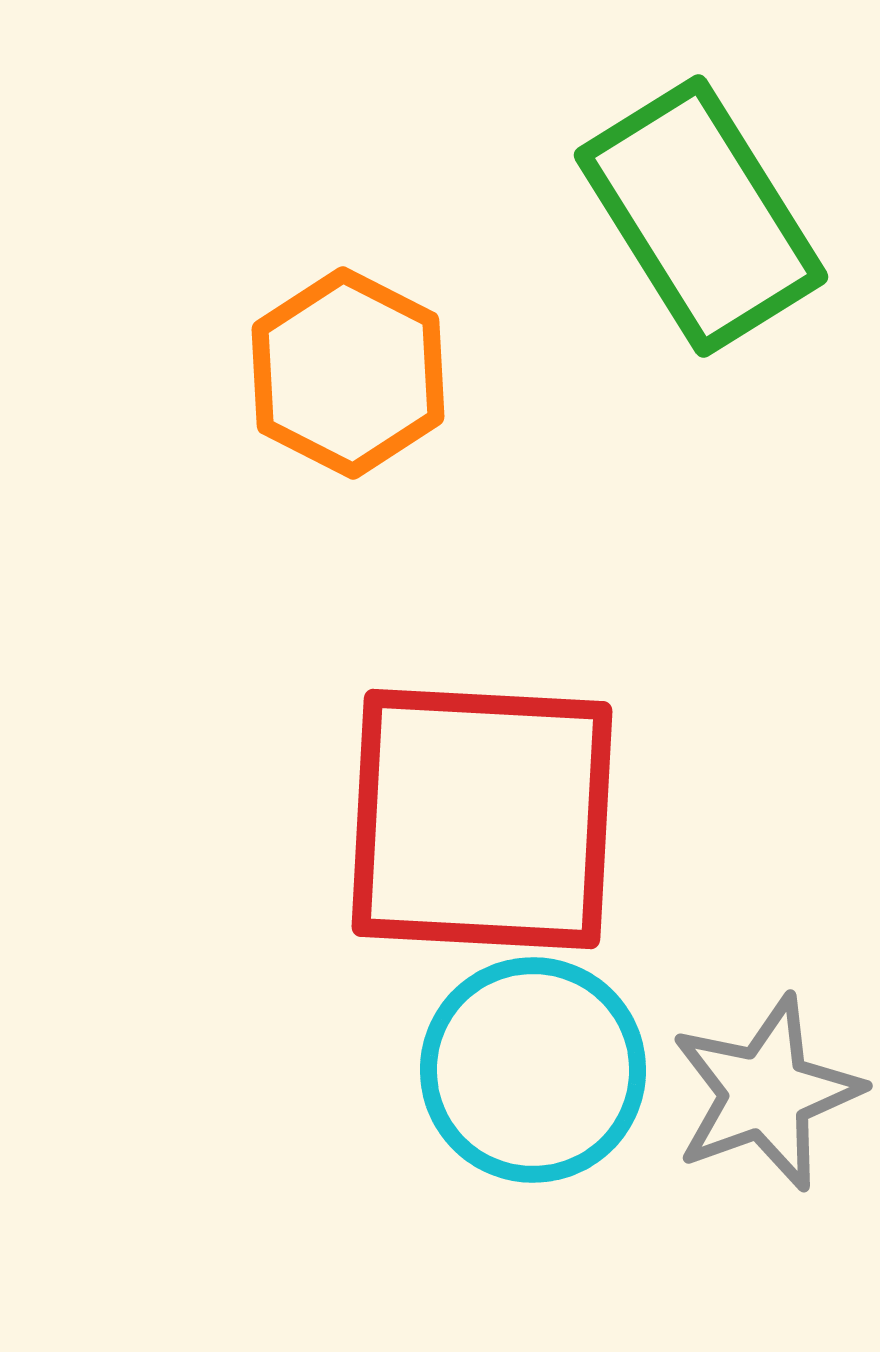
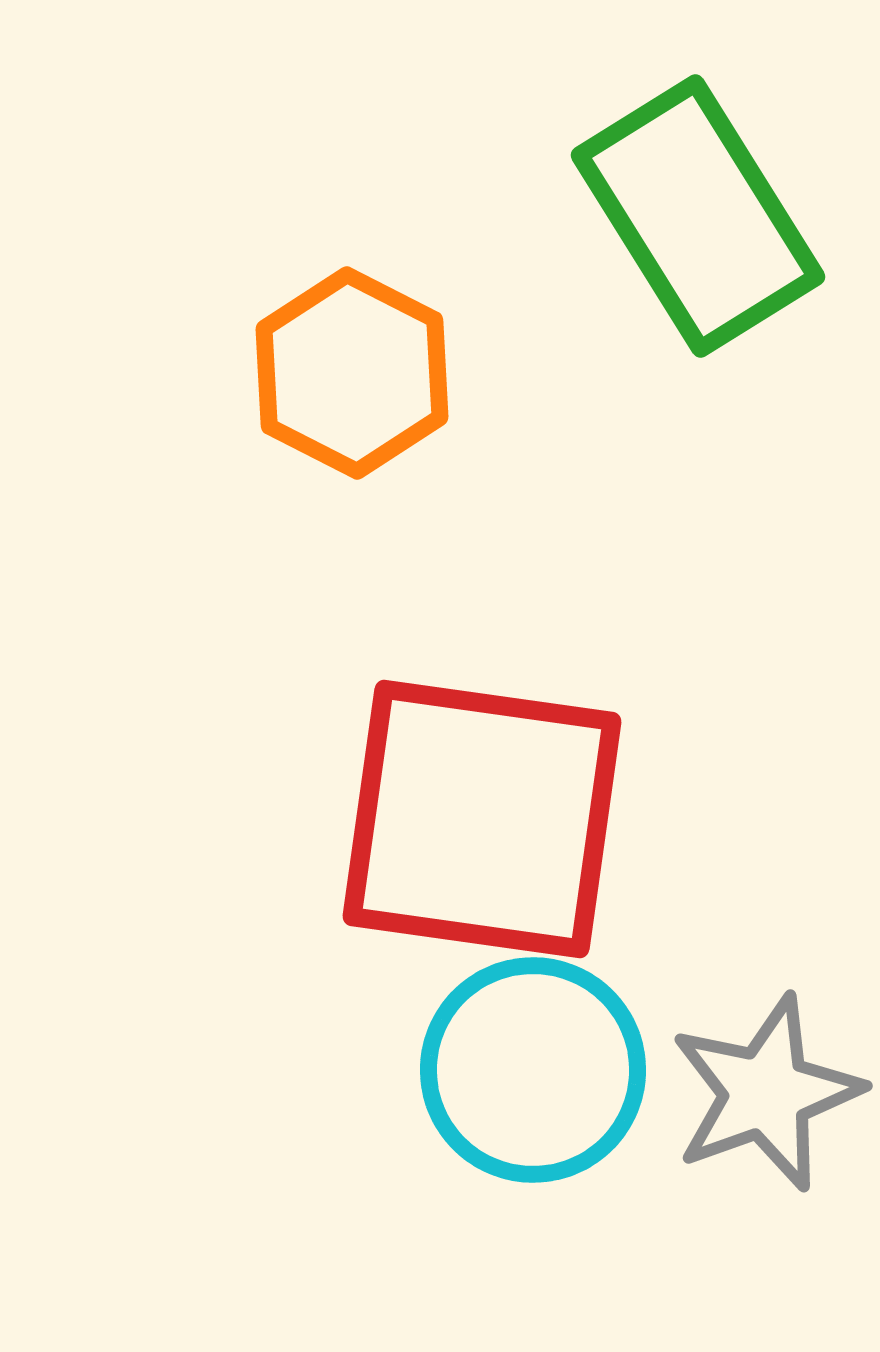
green rectangle: moved 3 px left
orange hexagon: moved 4 px right
red square: rotated 5 degrees clockwise
